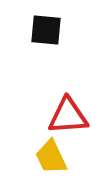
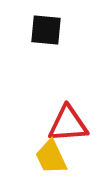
red triangle: moved 8 px down
